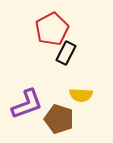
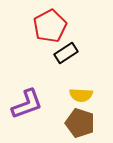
red pentagon: moved 2 px left, 3 px up
black rectangle: rotated 30 degrees clockwise
brown pentagon: moved 21 px right, 4 px down
